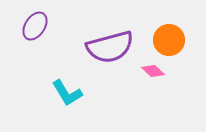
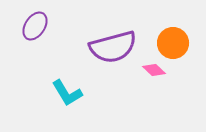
orange circle: moved 4 px right, 3 px down
purple semicircle: moved 3 px right
pink diamond: moved 1 px right, 1 px up
